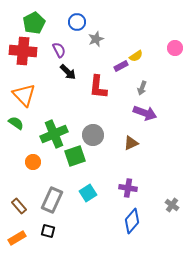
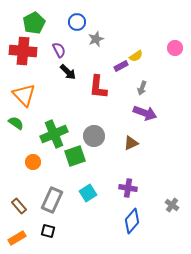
gray circle: moved 1 px right, 1 px down
